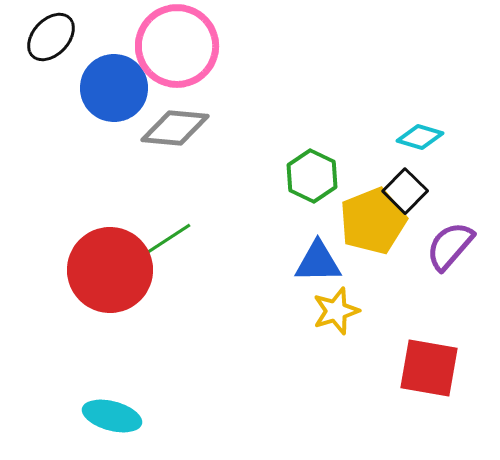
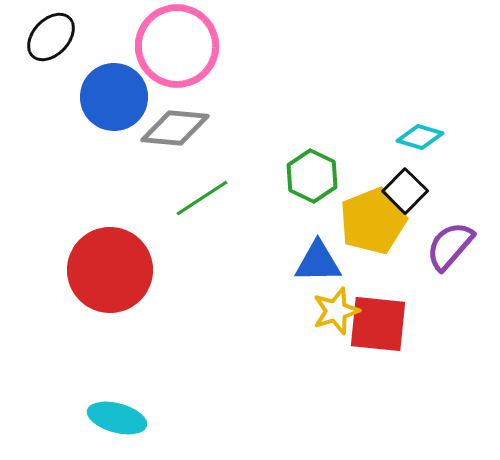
blue circle: moved 9 px down
green line: moved 37 px right, 43 px up
red square: moved 51 px left, 44 px up; rotated 4 degrees counterclockwise
cyan ellipse: moved 5 px right, 2 px down
